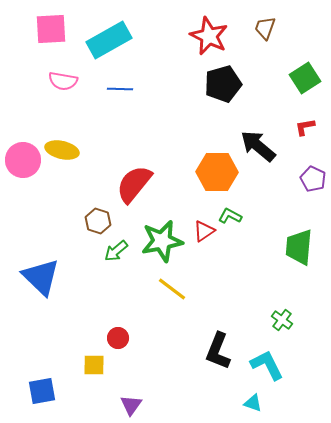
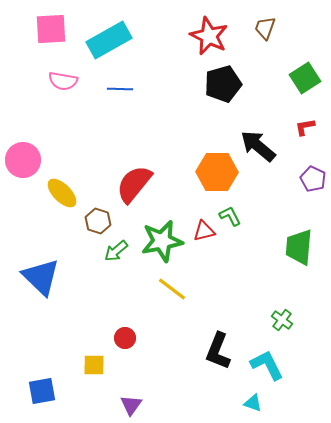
yellow ellipse: moved 43 px down; rotated 32 degrees clockwise
green L-shape: rotated 35 degrees clockwise
red triangle: rotated 20 degrees clockwise
red circle: moved 7 px right
